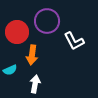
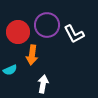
purple circle: moved 4 px down
red circle: moved 1 px right
white L-shape: moved 7 px up
white arrow: moved 8 px right
